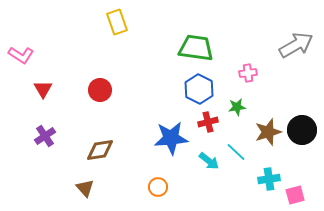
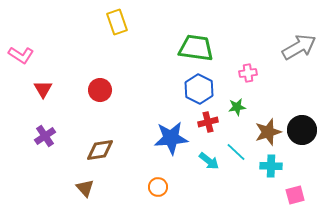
gray arrow: moved 3 px right, 2 px down
cyan cross: moved 2 px right, 13 px up; rotated 10 degrees clockwise
